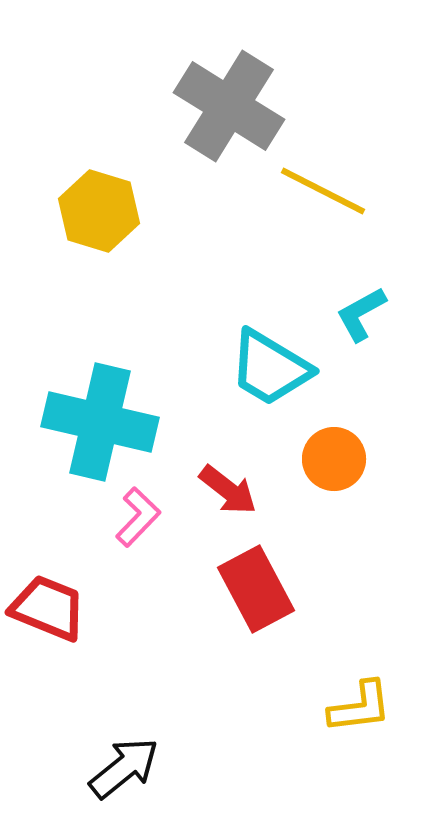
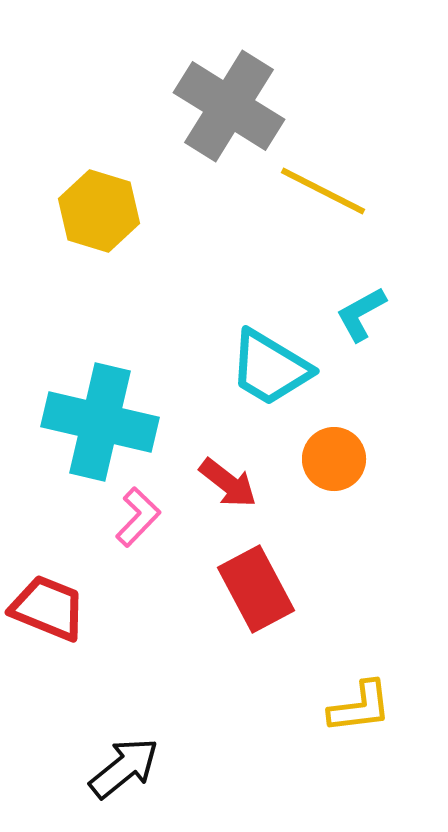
red arrow: moved 7 px up
